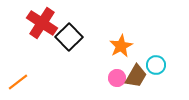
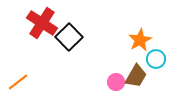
orange star: moved 19 px right, 6 px up
cyan circle: moved 6 px up
pink circle: moved 1 px left, 4 px down
